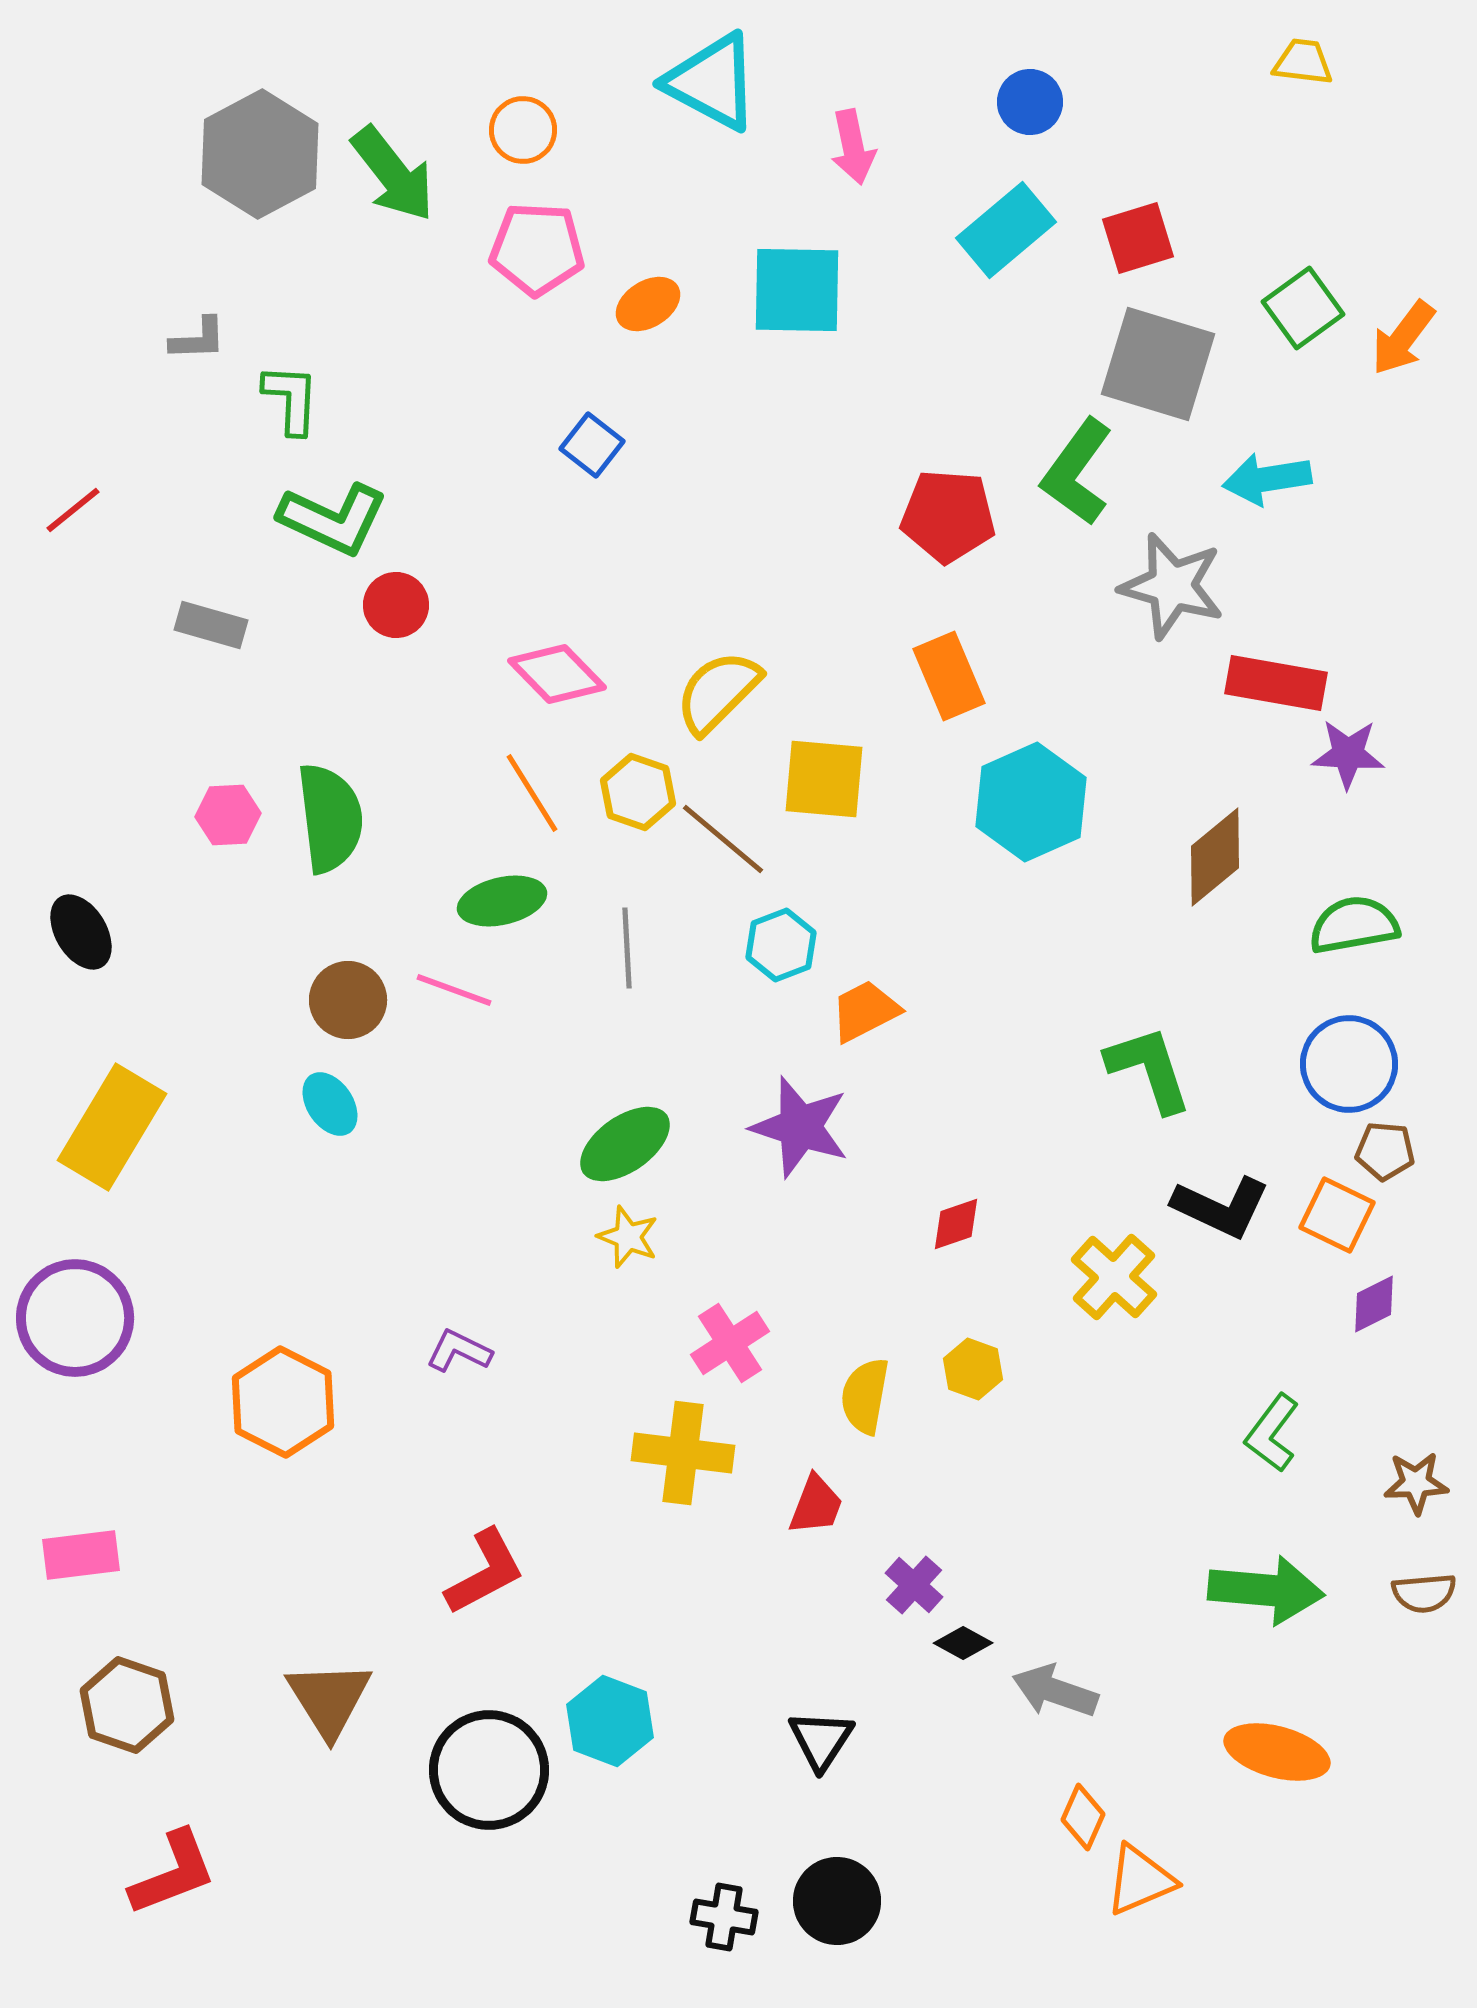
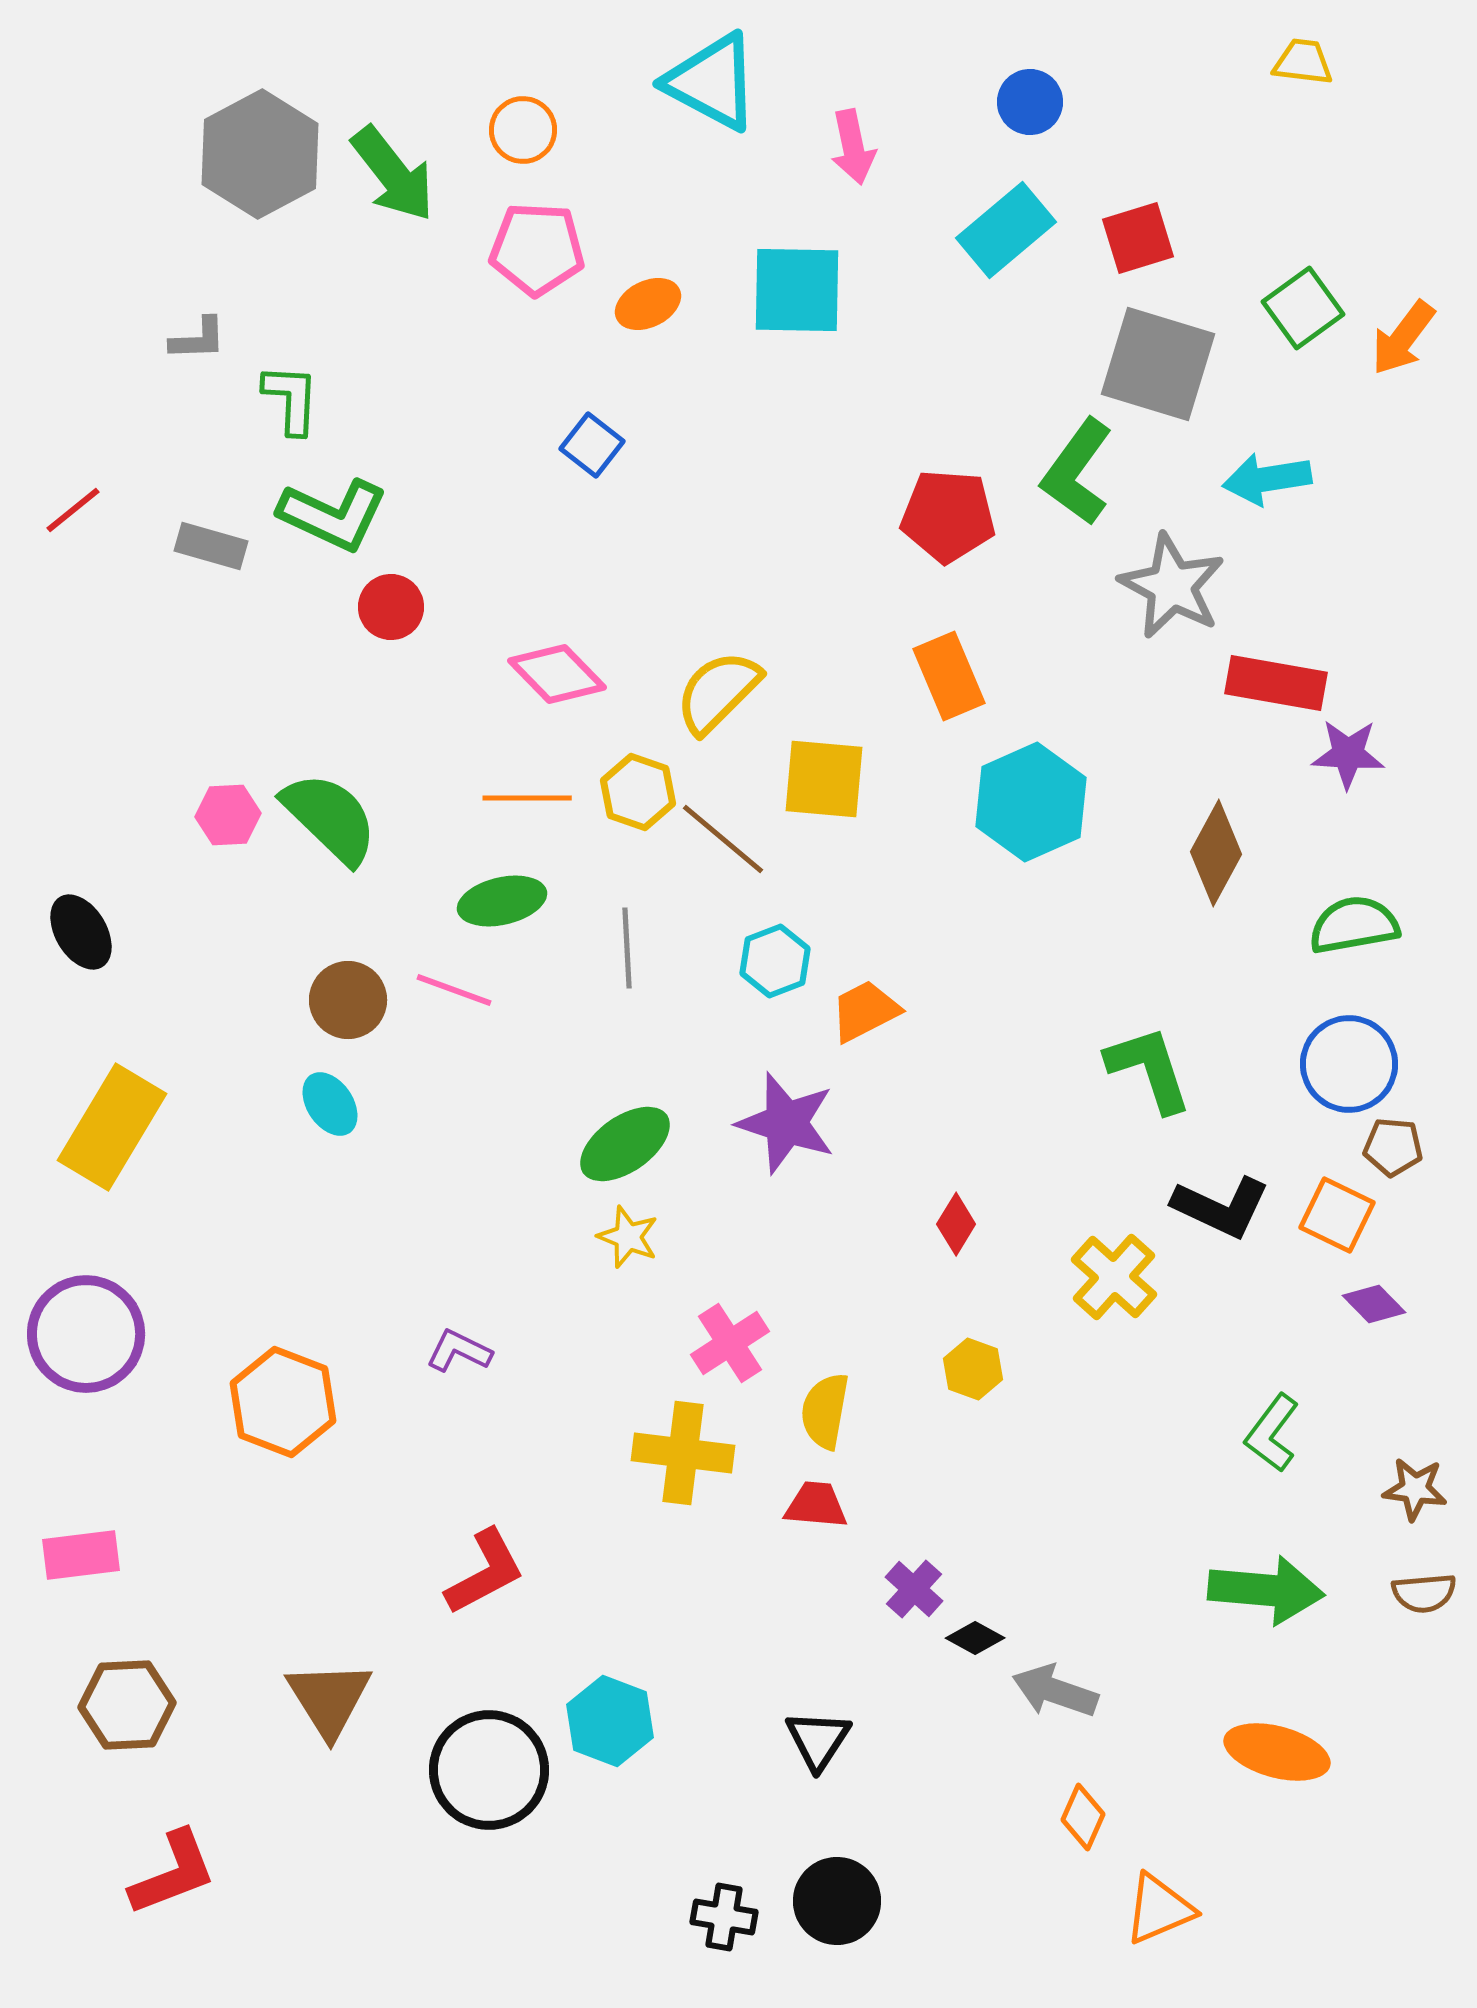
orange ellipse at (648, 304): rotated 6 degrees clockwise
green L-shape at (333, 519): moved 4 px up
gray star at (1172, 586): rotated 12 degrees clockwise
red circle at (396, 605): moved 5 px left, 2 px down
gray rectangle at (211, 625): moved 79 px up
orange line at (532, 793): moved 5 px left, 5 px down; rotated 58 degrees counterclockwise
green semicircle at (330, 818): rotated 39 degrees counterclockwise
brown diamond at (1215, 857): moved 1 px right, 4 px up; rotated 22 degrees counterclockwise
cyan hexagon at (781, 945): moved 6 px left, 16 px down
purple star at (800, 1127): moved 14 px left, 4 px up
brown pentagon at (1385, 1151): moved 8 px right, 4 px up
red diamond at (956, 1224): rotated 40 degrees counterclockwise
purple diamond at (1374, 1304): rotated 72 degrees clockwise
purple circle at (75, 1318): moved 11 px right, 16 px down
yellow semicircle at (865, 1396): moved 40 px left, 15 px down
orange hexagon at (283, 1402): rotated 6 degrees counterclockwise
brown star at (1416, 1483): moved 1 px left, 6 px down; rotated 10 degrees clockwise
red trapezoid at (816, 1505): rotated 106 degrees counterclockwise
purple cross at (914, 1585): moved 4 px down
black diamond at (963, 1643): moved 12 px right, 5 px up
brown hexagon at (127, 1705): rotated 22 degrees counterclockwise
black triangle at (821, 1740): moved 3 px left
orange triangle at (1140, 1880): moved 19 px right, 29 px down
